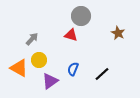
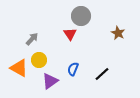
red triangle: moved 1 px left, 1 px up; rotated 40 degrees clockwise
